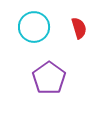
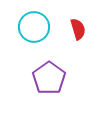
red semicircle: moved 1 px left, 1 px down
